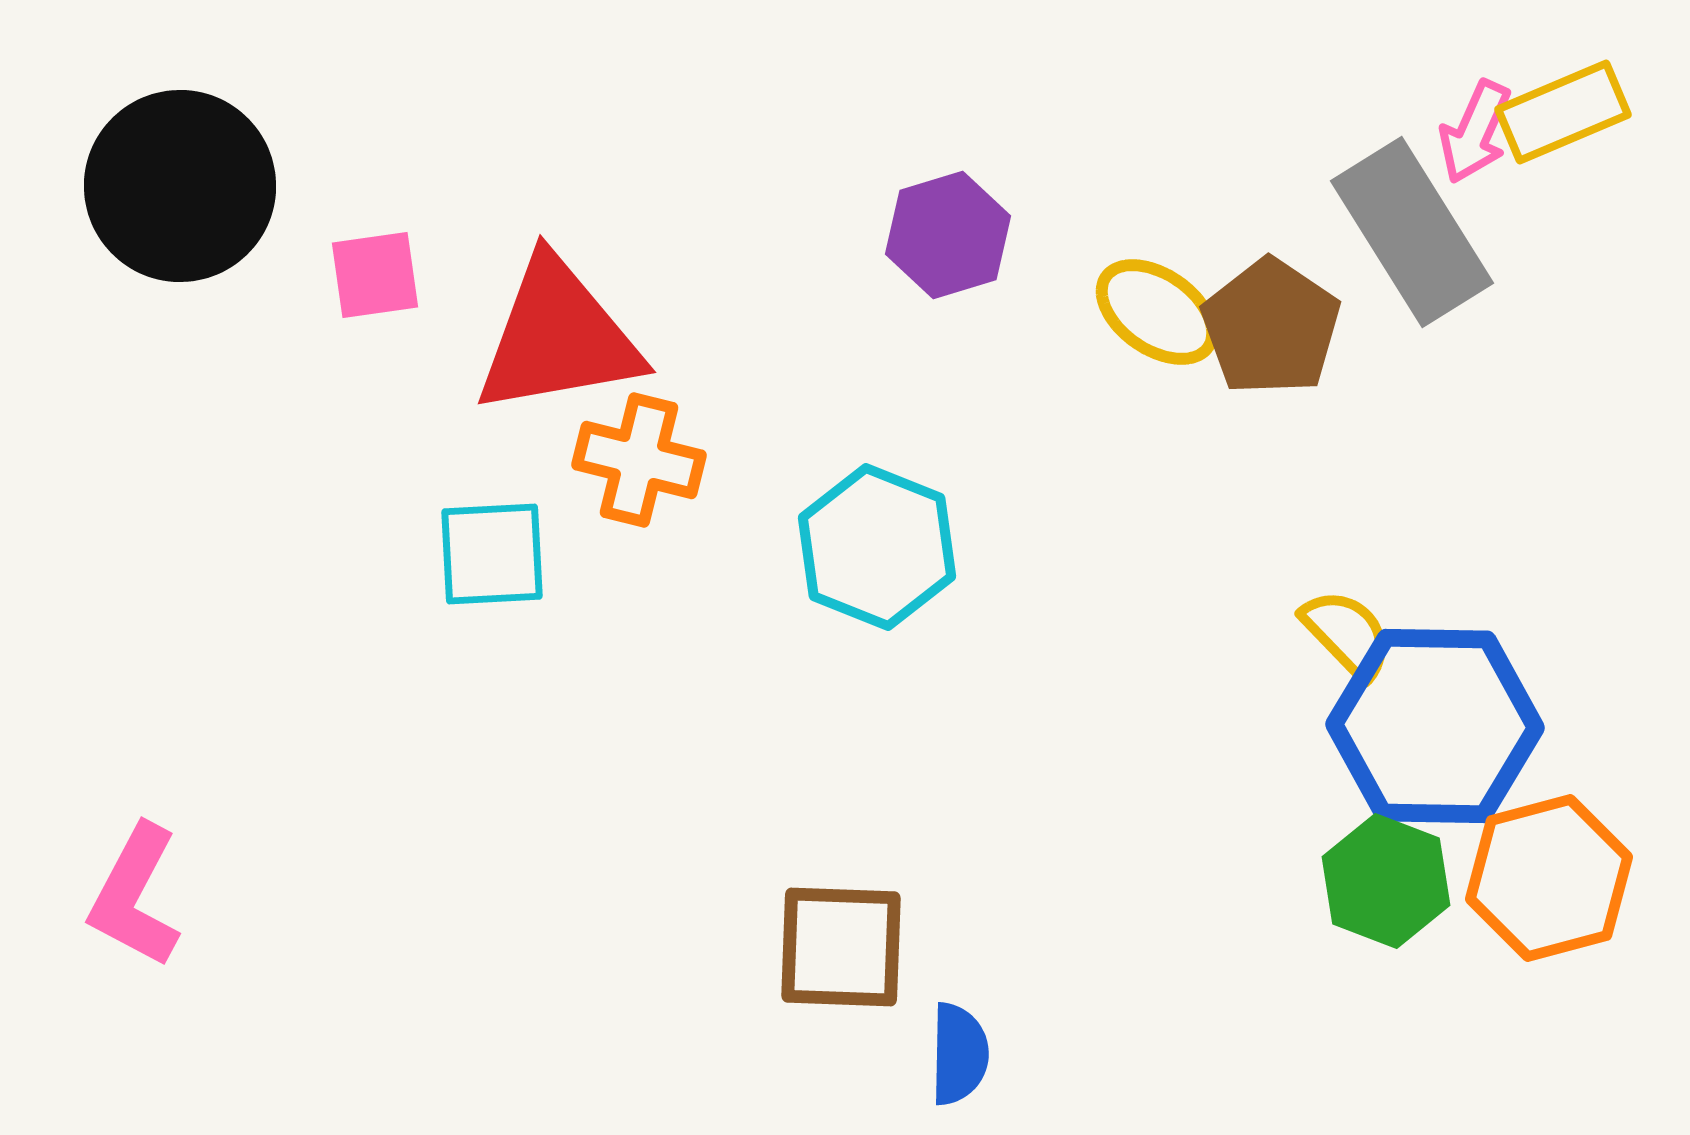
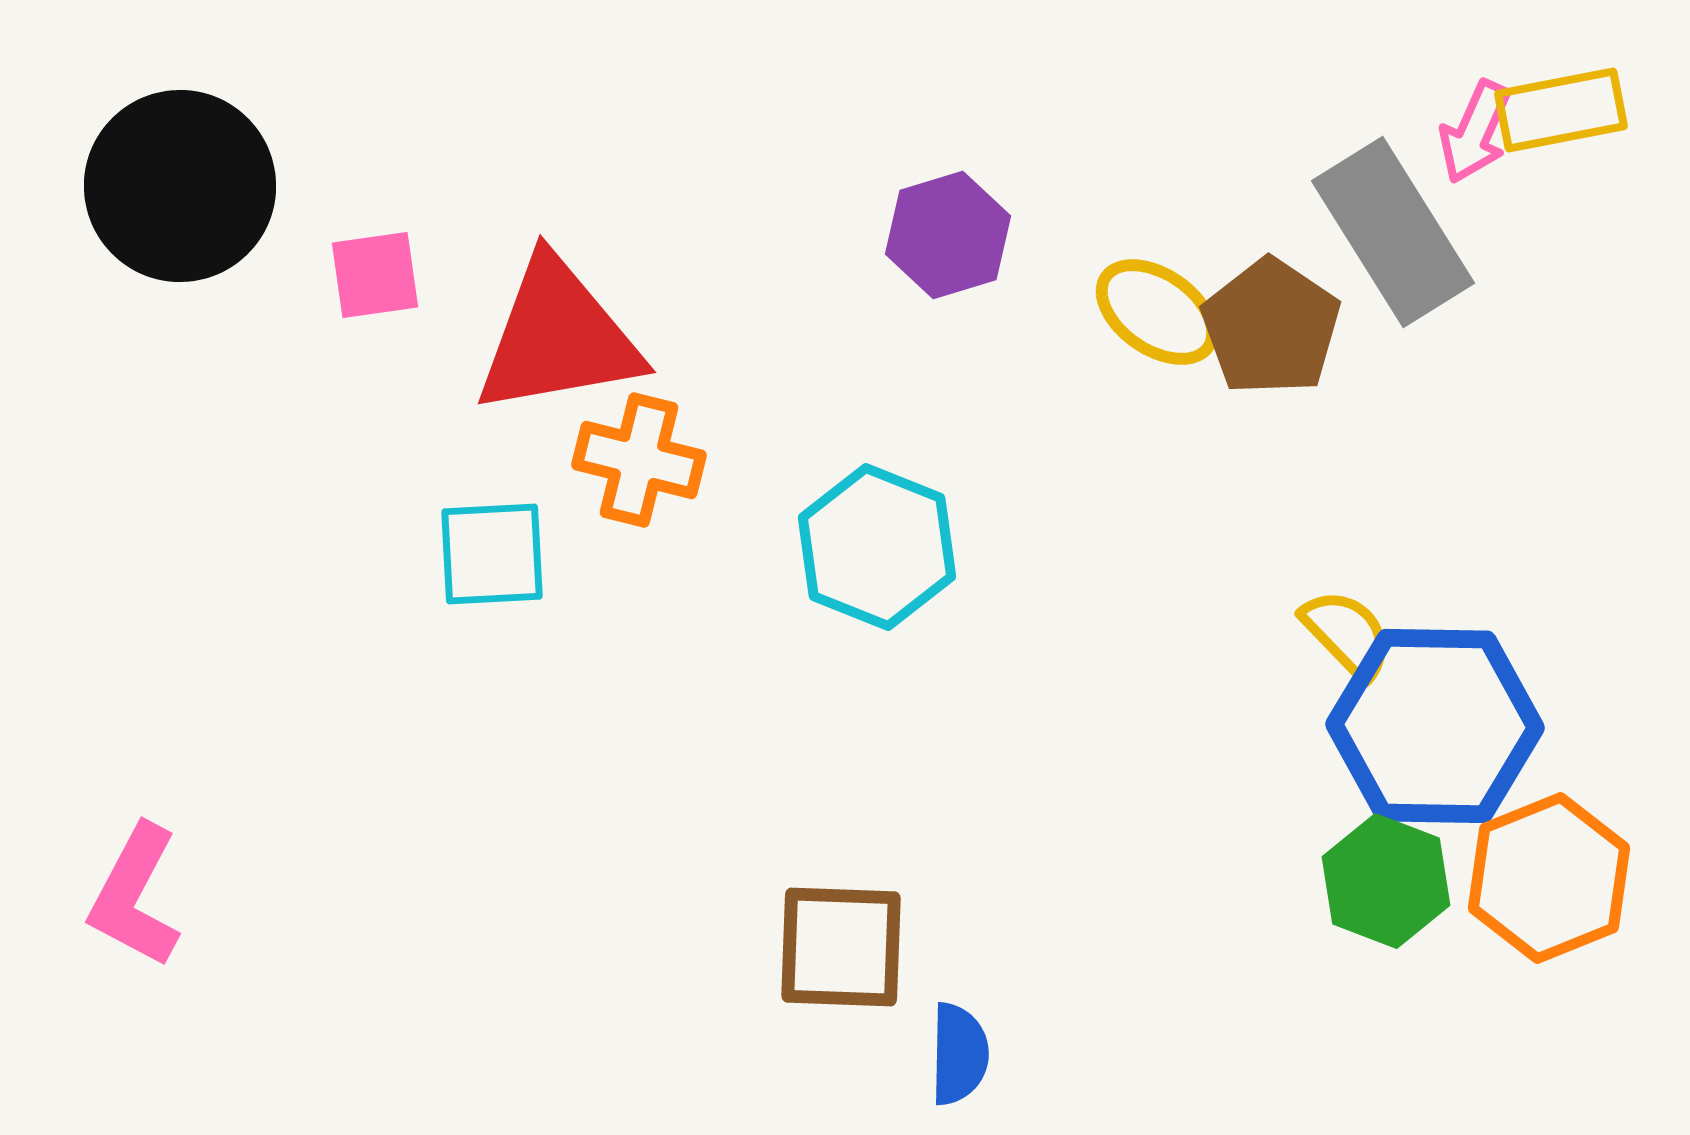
yellow rectangle: moved 2 px left, 2 px up; rotated 12 degrees clockwise
gray rectangle: moved 19 px left
orange hexagon: rotated 7 degrees counterclockwise
